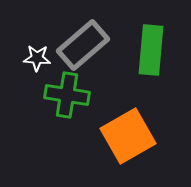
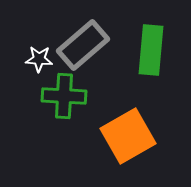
white star: moved 2 px right, 1 px down
green cross: moved 3 px left, 1 px down; rotated 6 degrees counterclockwise
